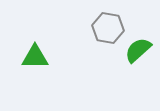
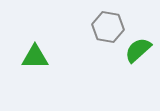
gray hexagon: moved 1 px up
